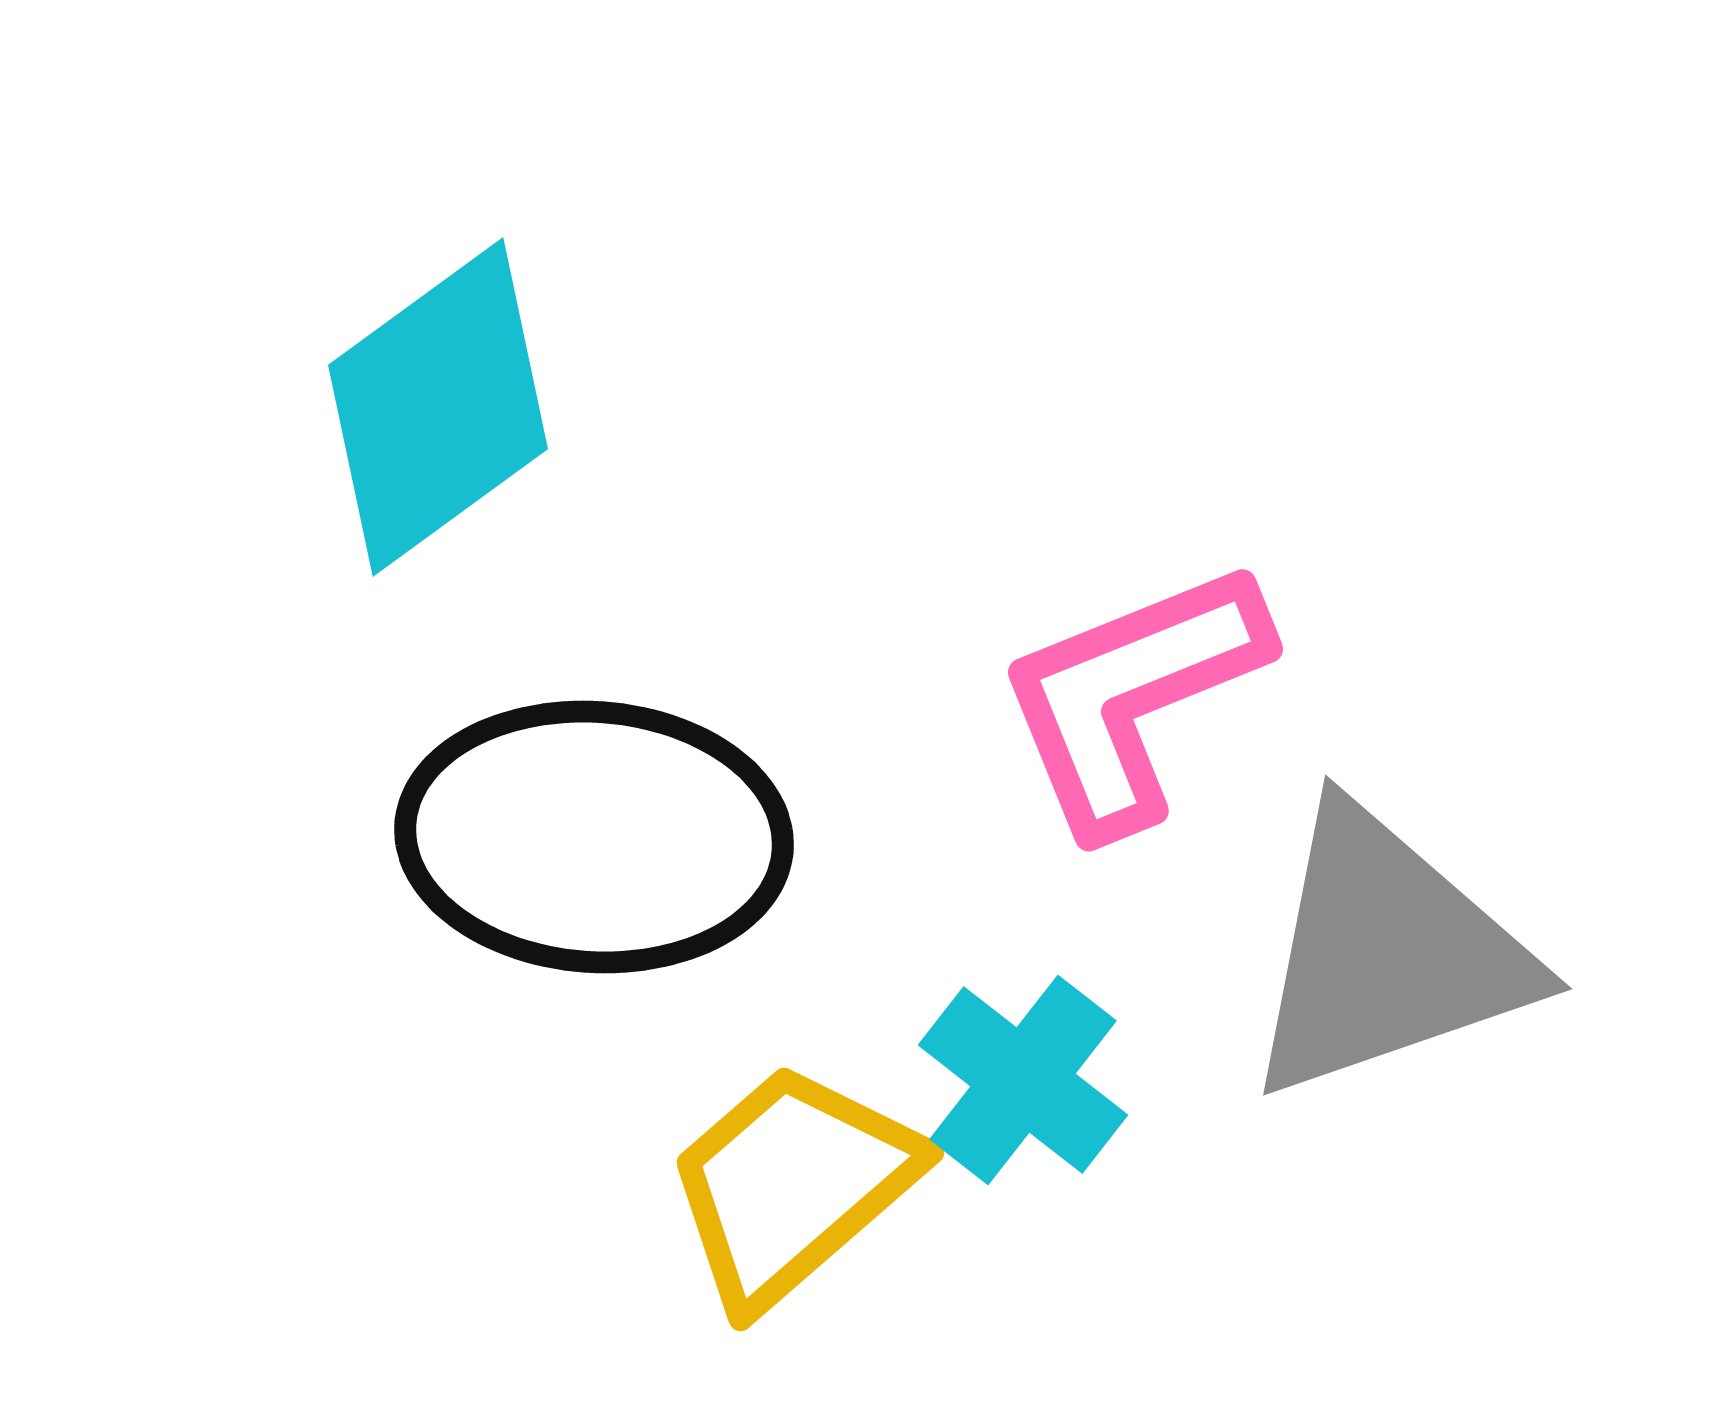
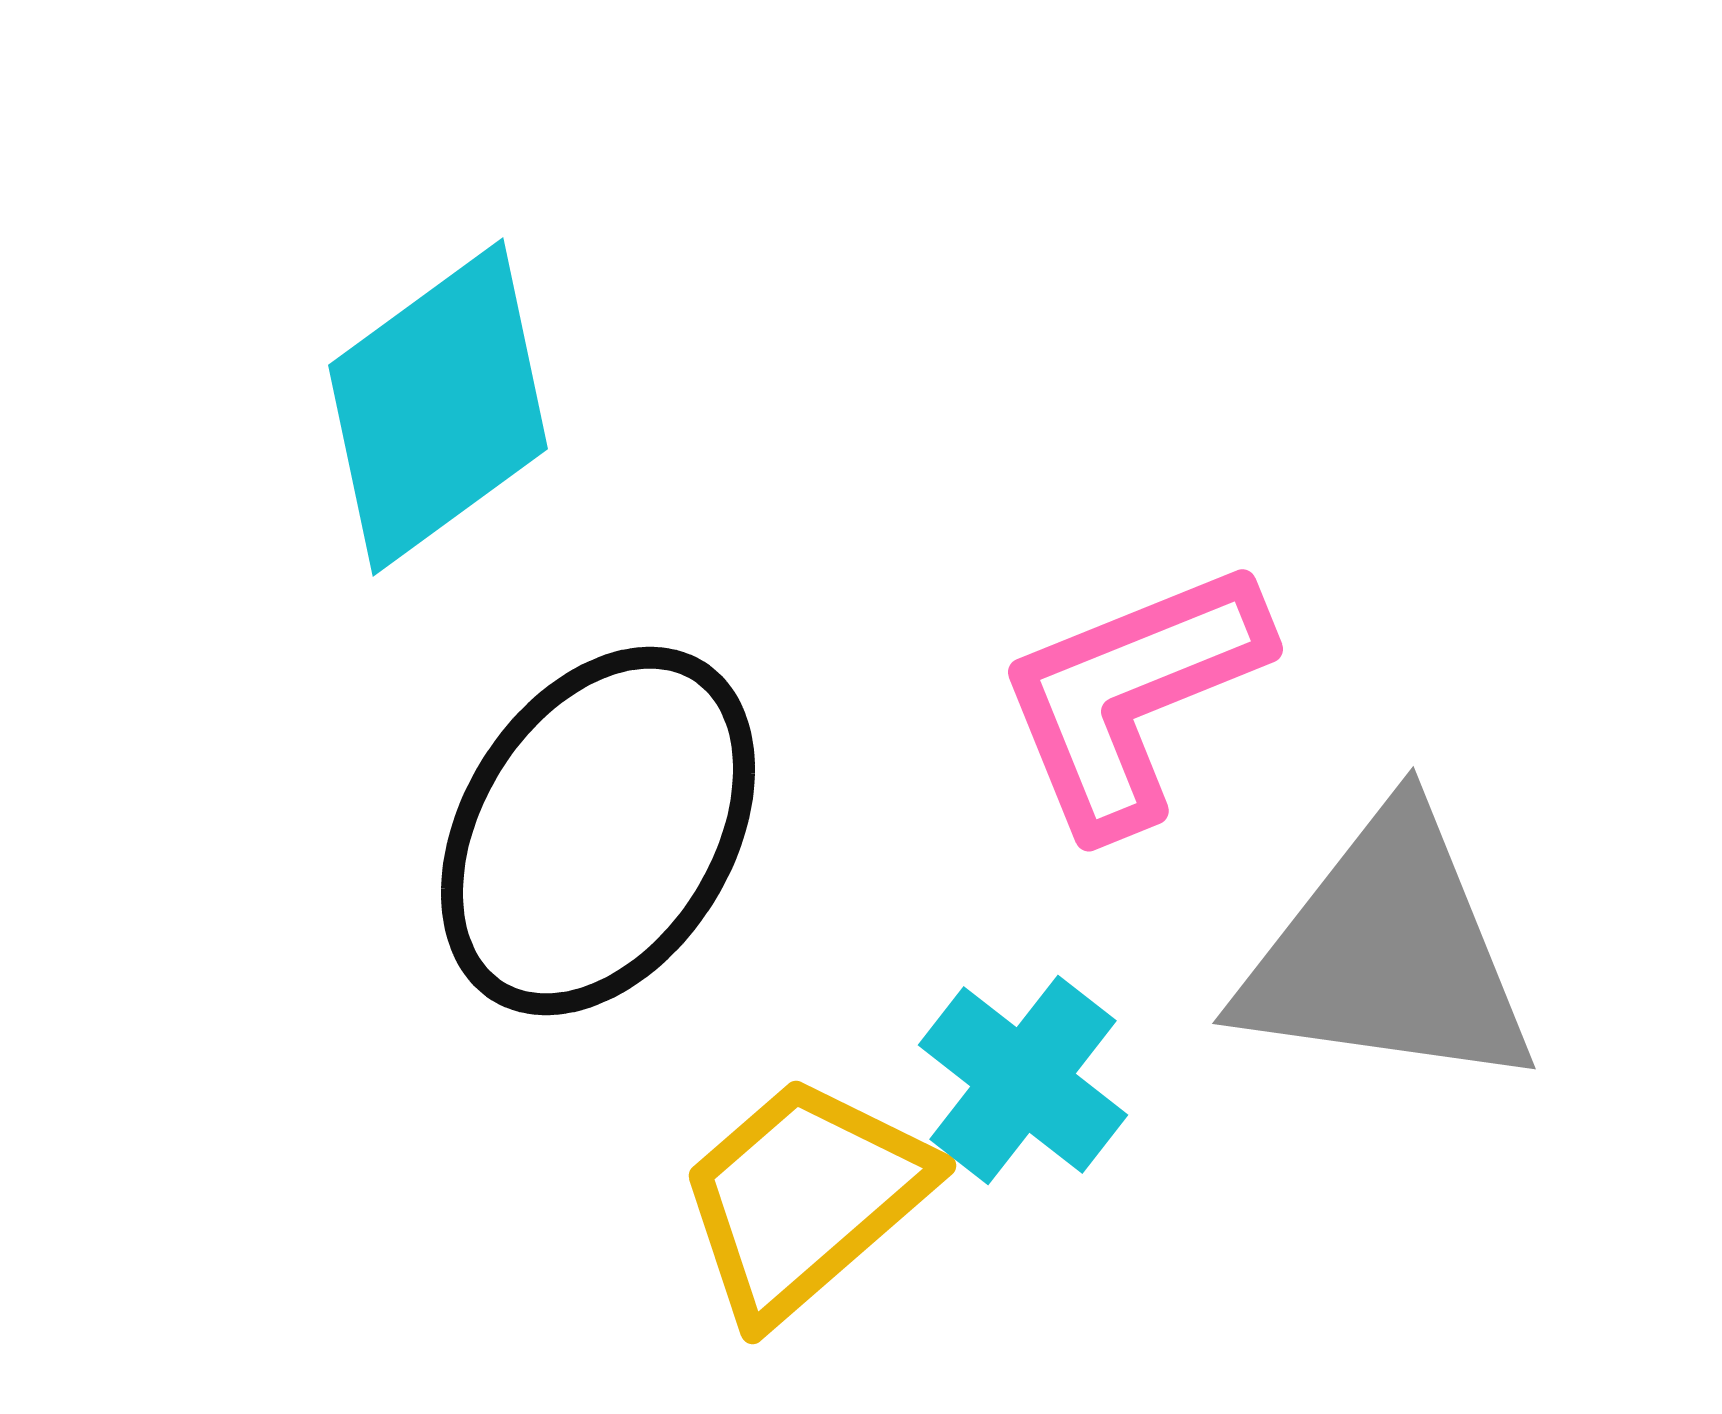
black ellipse: moved 4 px right, 6 px up; rotated 62 degrees counterclockwise
gray triangle: rotated 27 degrees clockwise
yellow trapezoid: moved 12 px right, 13 px down
